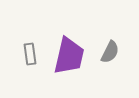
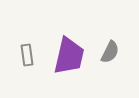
gray rectangle: moved 3 px left, 1 px down
